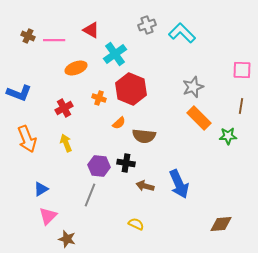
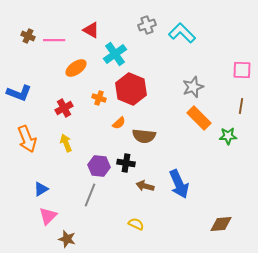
orange ellipse: rotated 15 degrees counterclockwise
